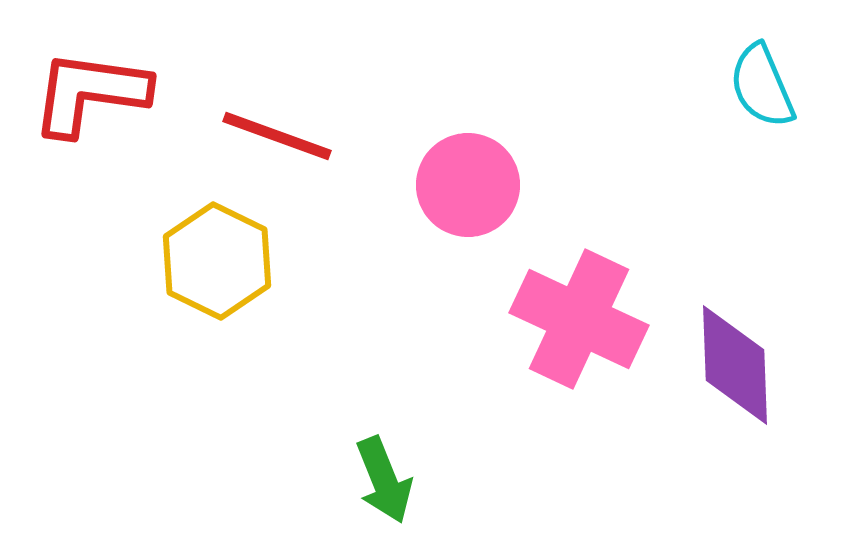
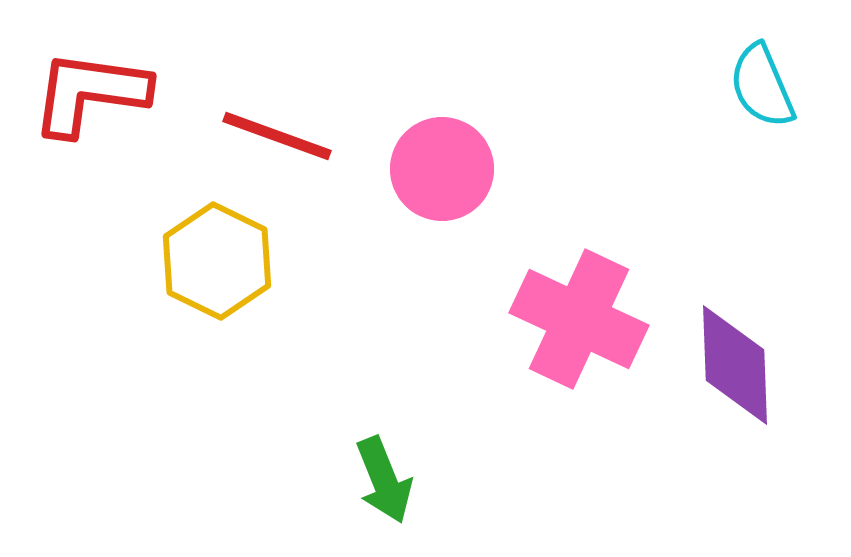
pink circle: moved 26 px left, 16 px up
